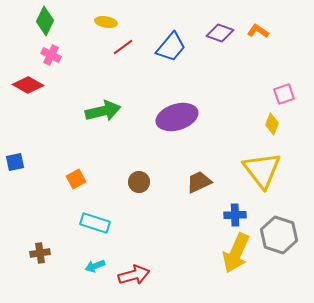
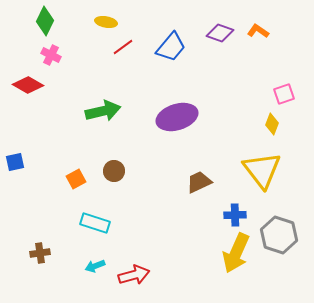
brown circle: moved 25 px left, 11 px up
